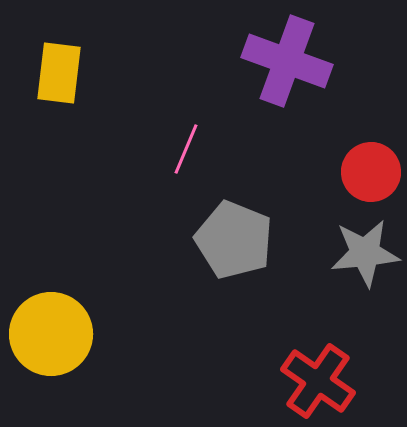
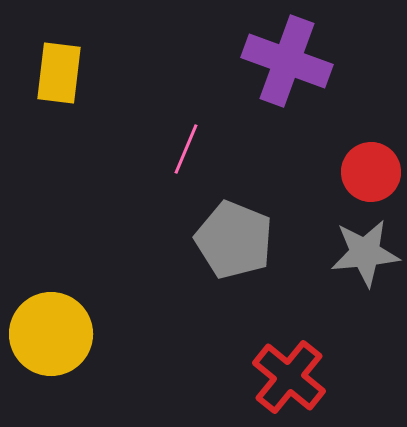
red cross: moved 29 px left, 4 px up; rotated 4 degrees clockwise
